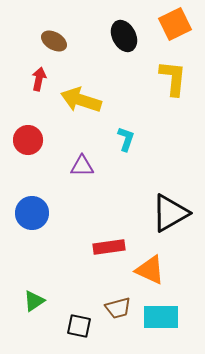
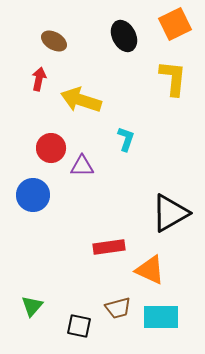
red circle: moved 23 px right, 8 px down
blue circle: moved 1 px right, 18 px up
green triangle: moved 2 px left, 5 px down; rotated 15 degrees counterclockwise
